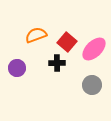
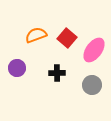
red square: moved 4 px up
pink ellipse: moved 1 px down; rotated 10 degrees counterclockwise
black cross: moved 10 px down
